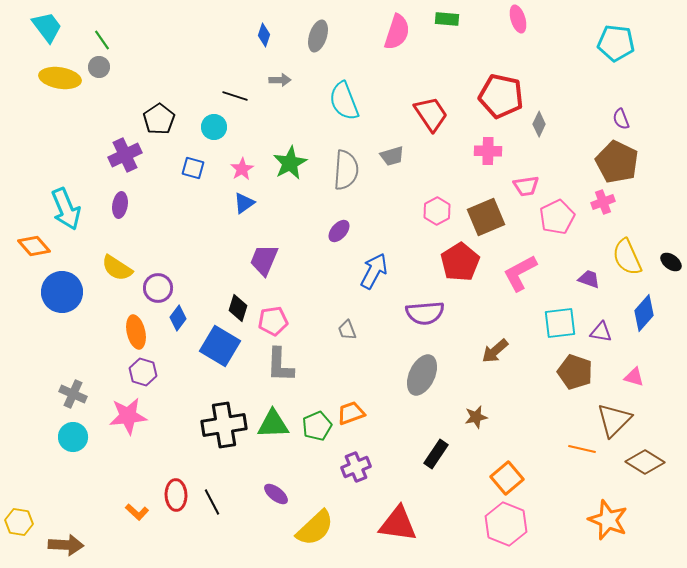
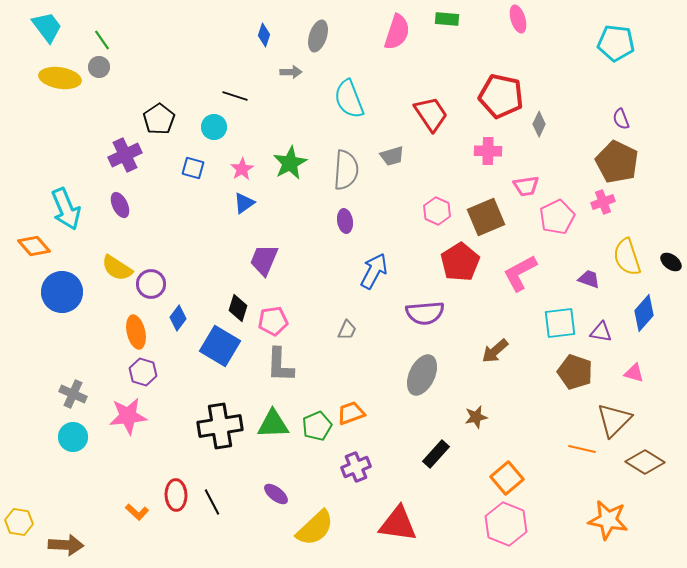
gray arrow at (280, 80): moved 11 px right, 8 px up
cyan semicircle at (344, 101): moved 5 px right, 2 px up
purple ellipse at (120, 205): rotated 35 degrees counterclockwise
pink hexagon at (437, 211): rotated 8 degrees counterclockwise
purple ellipse at (339, 231): moved 6 px right, 10 px up; rotated 50 degrees counterclockwise
yellow semicircle at (627, 257): rotated 6 degrees clockwise
purple circle at (158, 288): moved 7 px left, 4 px up
gray trapezoid at (347, 330): rotated 135 degrees counterclockwise
pink triangle at (634, 377): moved 4 px up
black cross at (224, 425): moved 4 px left, 1 px down
black rectangle at (436, 454): rotated 8 degrees clockwise
orange star at (608, 520): rotated 12 degrees counterclockwise
